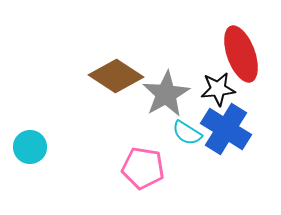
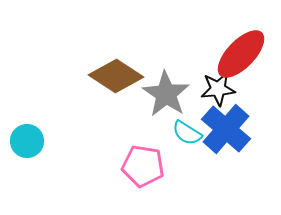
red ellipse: rotated 64 degrees clockwise
gray star: rotated 9 degrees counterclockwise
blue cross: rotated 9 degrees clockwise
cyan circle: moved 3 px left, 6 px up
pink pentagon: moved 2 px up
